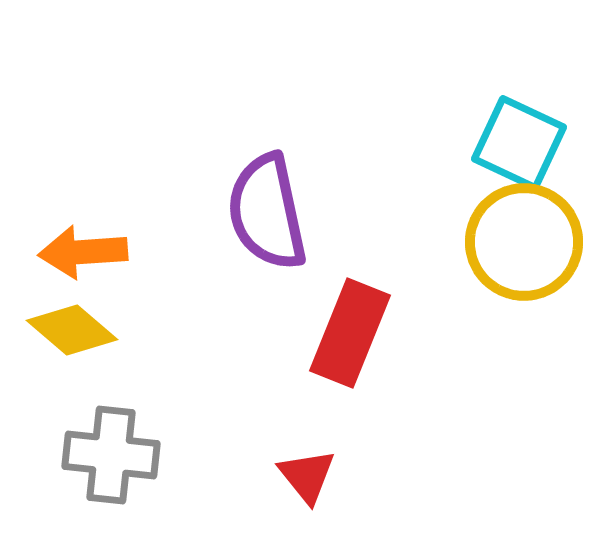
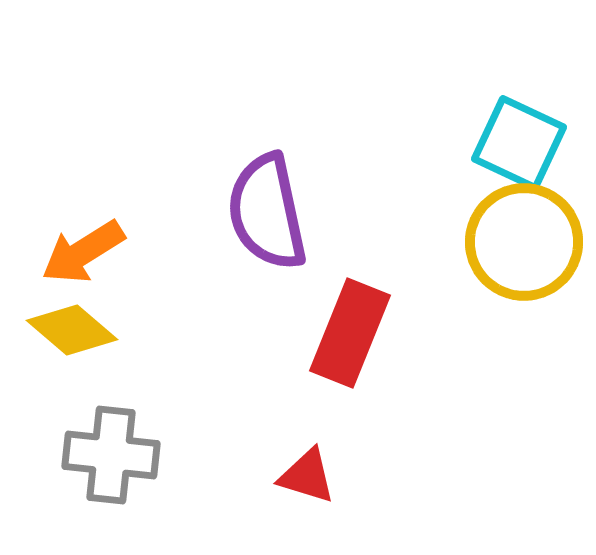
orange arrow: rotated 28 degrees counterclockwise
red triangle: rotated 34 degrees counterclockwise
